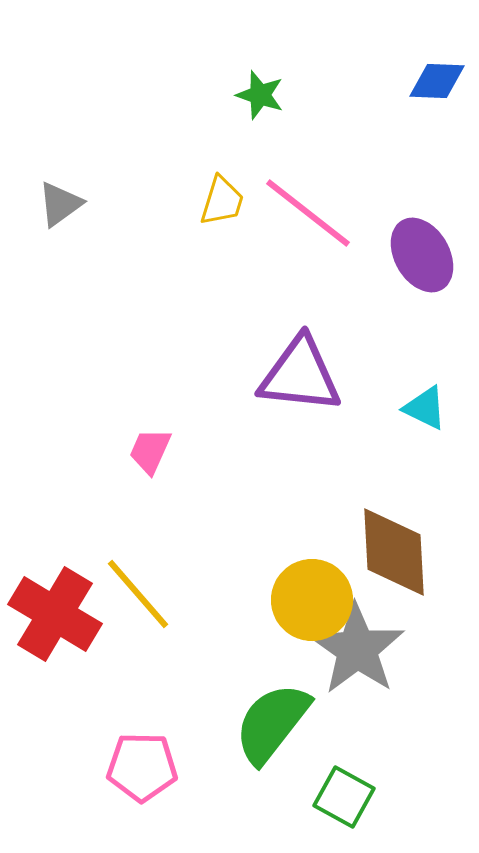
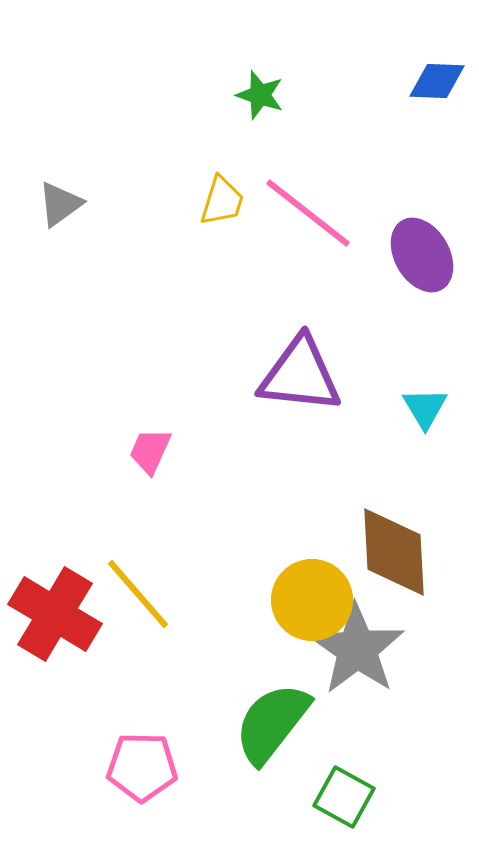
cyan triangle: rotated 33 degrees clockwise
